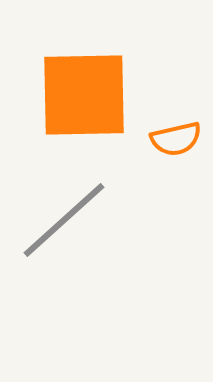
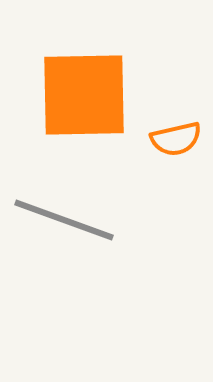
gray line: rotated 62 degrees clockwise
